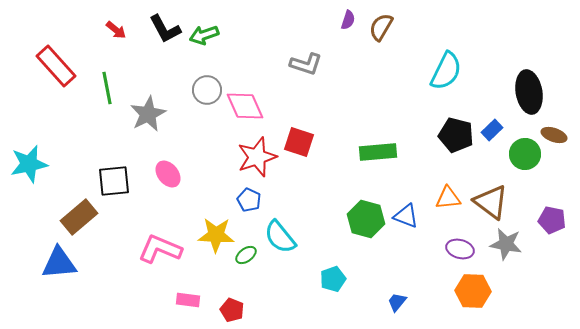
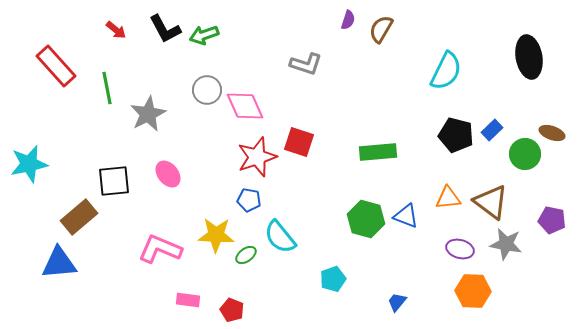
brown semicircle at (381, 27): moved 2 px down
black ellipse at (529, 92): moved 35 px up
brown ellipse at (554, 135): moved 2 px left, 2 px up
blue pentagon at (249, 200): rotated 15 degrees counterclockwise
